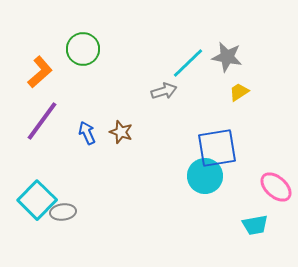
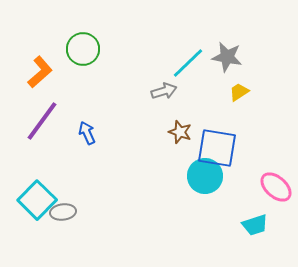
brown star: moved 59 px right
blue square: rotated 18 degrees clockwise
cyan trapezoid: rotated 8 degrees counterclockwise
